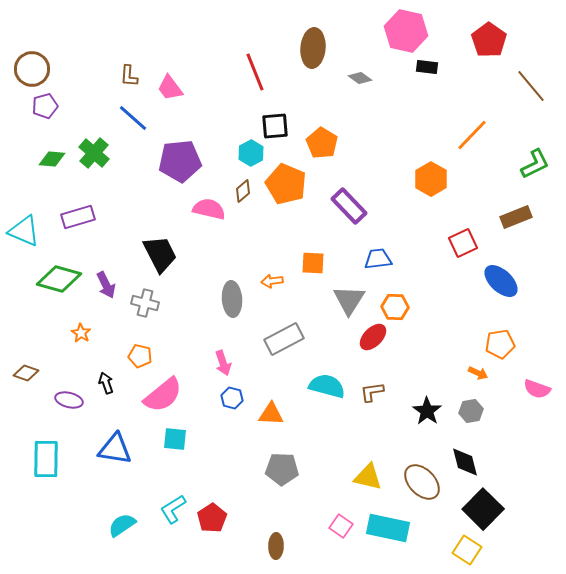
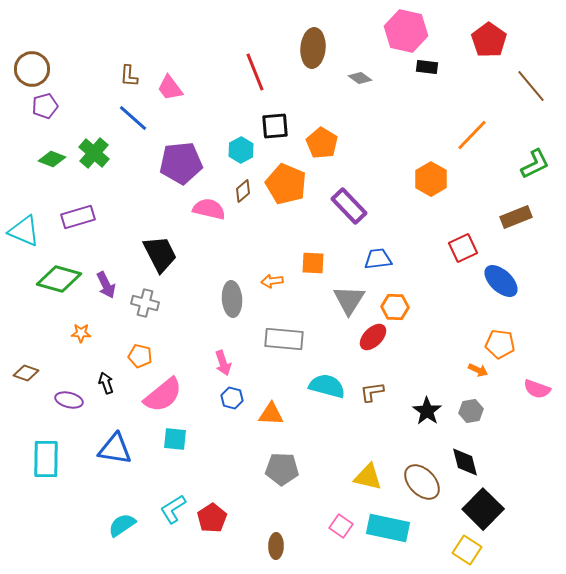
cyan hexagon at (251, 153): moved 10 px left, 3 px up
green diamond at (52, 159): rotated 16 degrees clockwise
purple pentagon at (180, 161): moved 1 px right, 2 px down
red square at (463, 243): moved 5 px down
orange star at (81, 333): rotated 30 degrees counterclockwise
gray rectangle at (284, 339): rotated 33 degrees clockwise
orange pentagon at (500, 344): rotated 16 degrees clockwise
orange arrow at (478, 373): moved 3 px up
